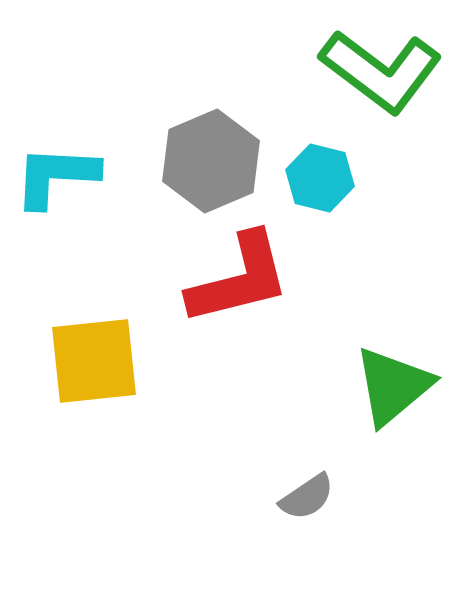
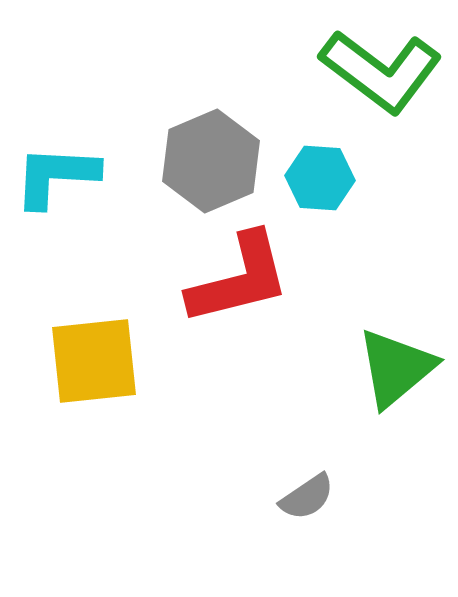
cyan hexagon: rotated 10 degrees counterclockwise
green triangle: moved 3 px right, 18 px up
